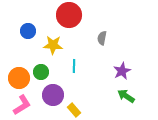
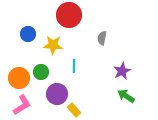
blue circle: moved 3 px down
purple circle: moved 4 px right, 1 px up
